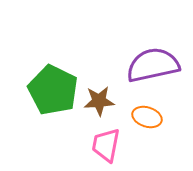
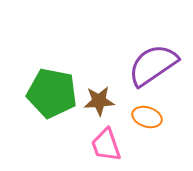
purple semicircle: rotated 22 degrees counterclockwise
green pentagon: moved 1 px left, 3 px down; rotated 15 degrees counterclockwise
pink trapezoid: rotated 30 degrees counterclockwise
